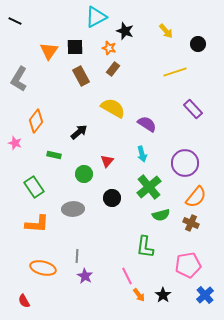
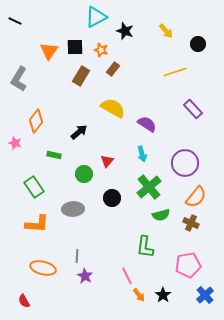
orange star at (109, 48): moved 8 px left, 2 px down
brown rectangle at (81, 76): rotated 60 degrees clockwise
